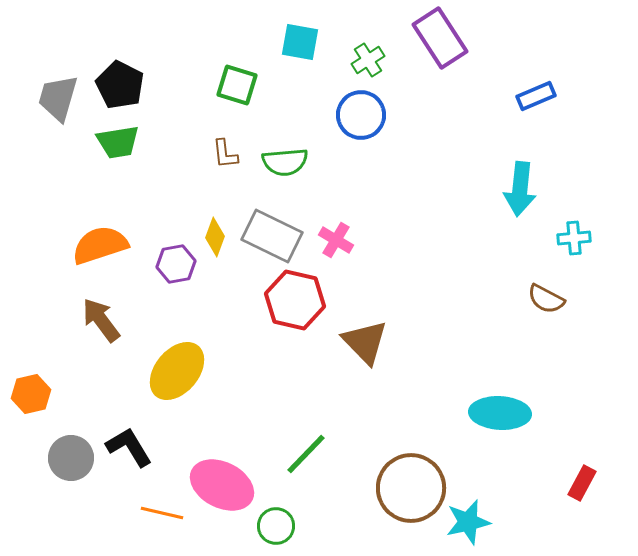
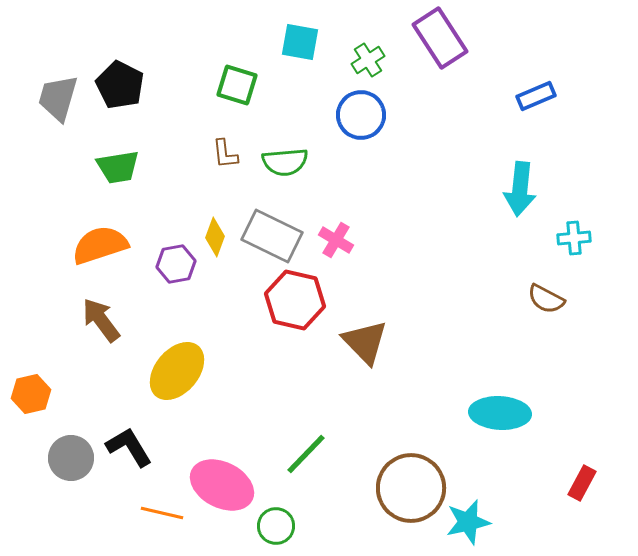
green trapezoid: moved 25 px down
